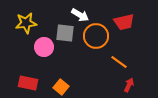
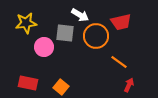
red trapezoid: moved 3 px left
